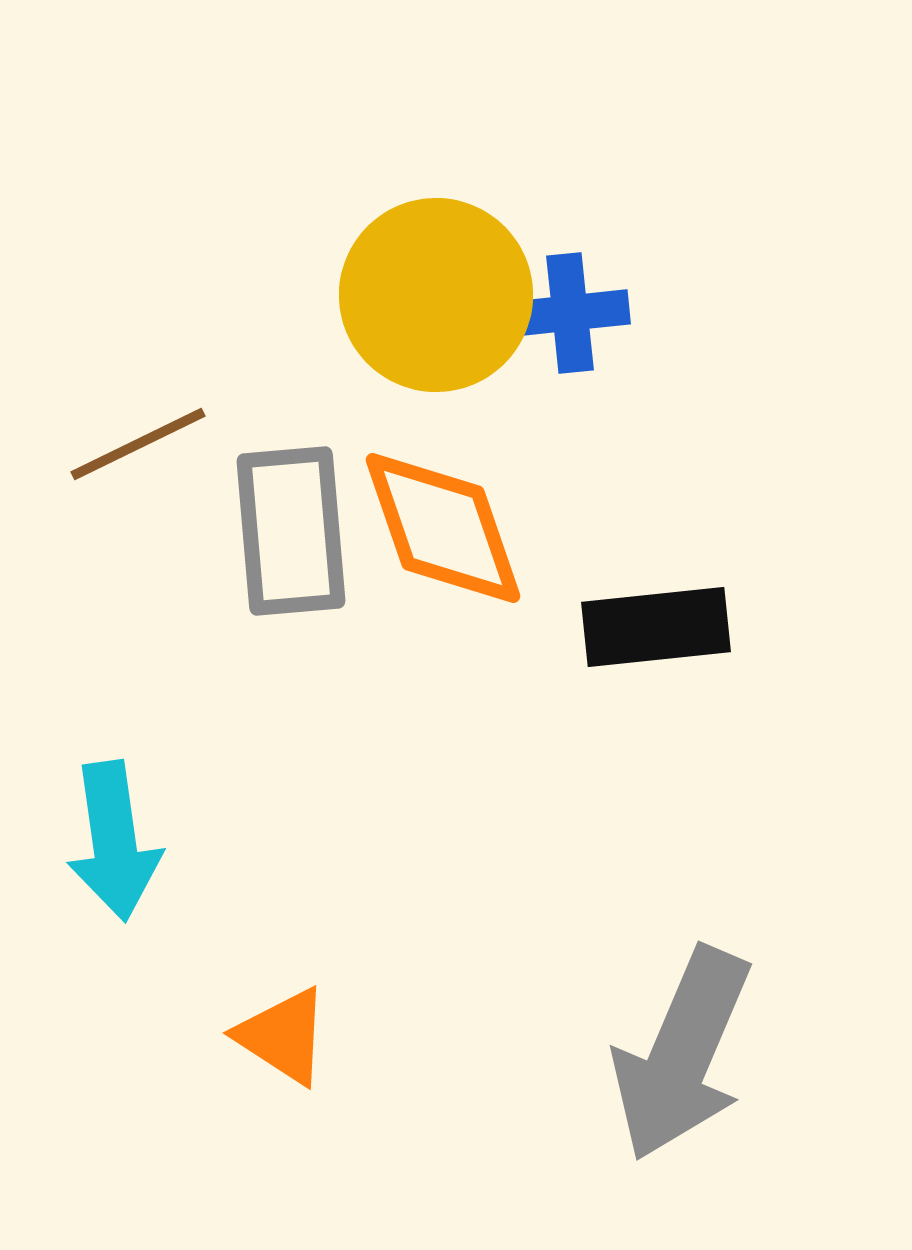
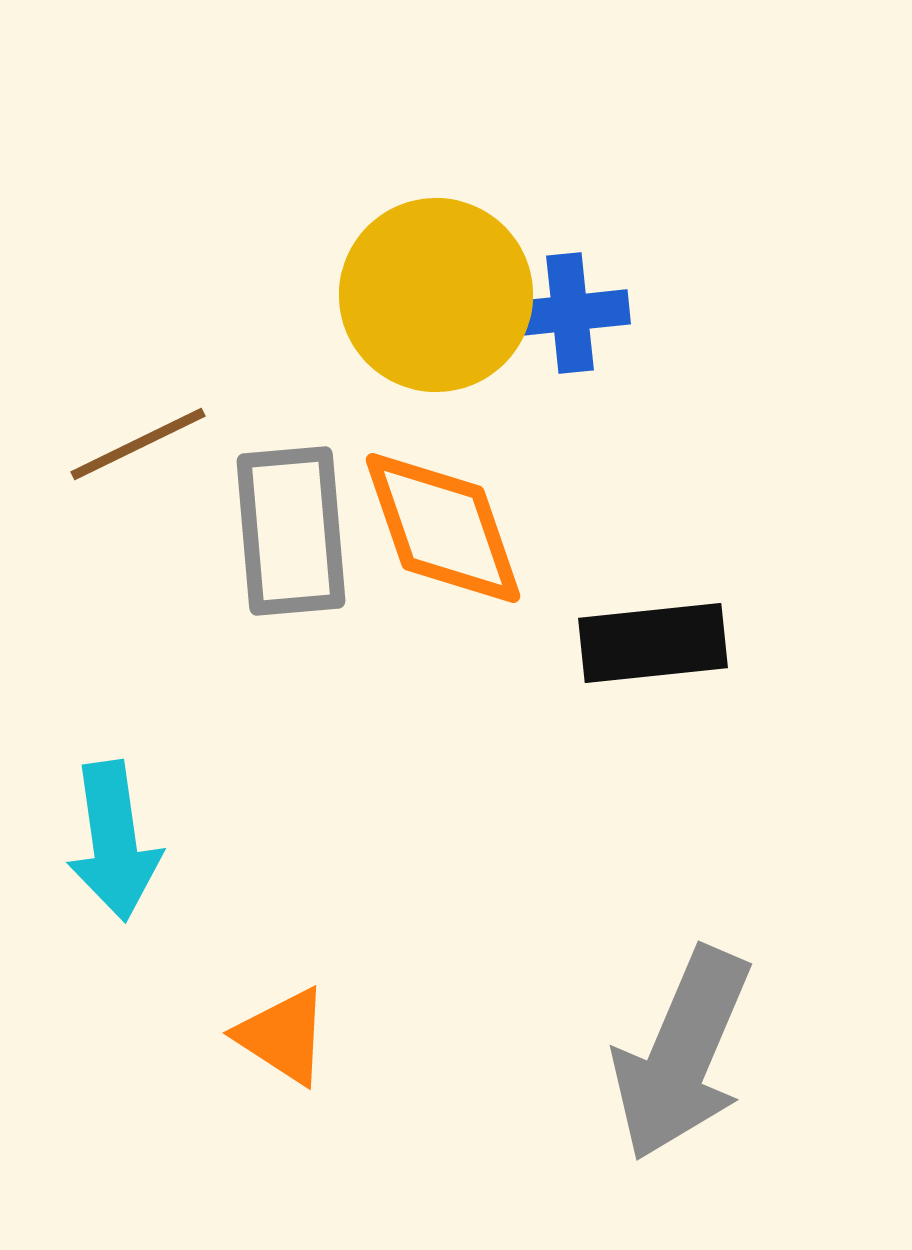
black rectangle: moved 3 px left, 16 px down
